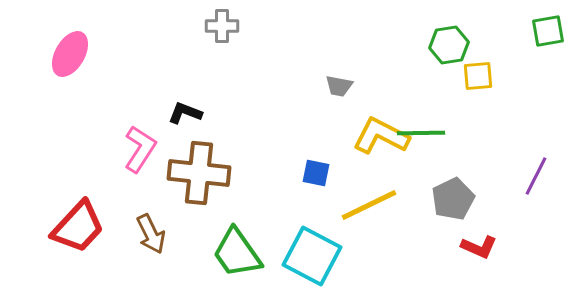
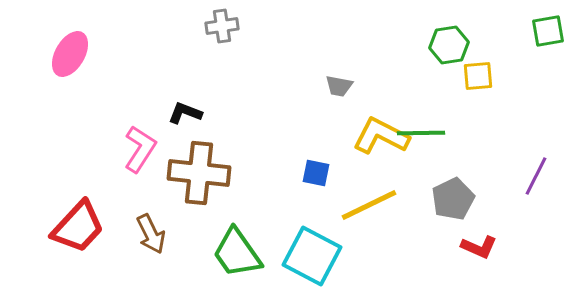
gray cross: rotated 8 degrees counterclockwise
